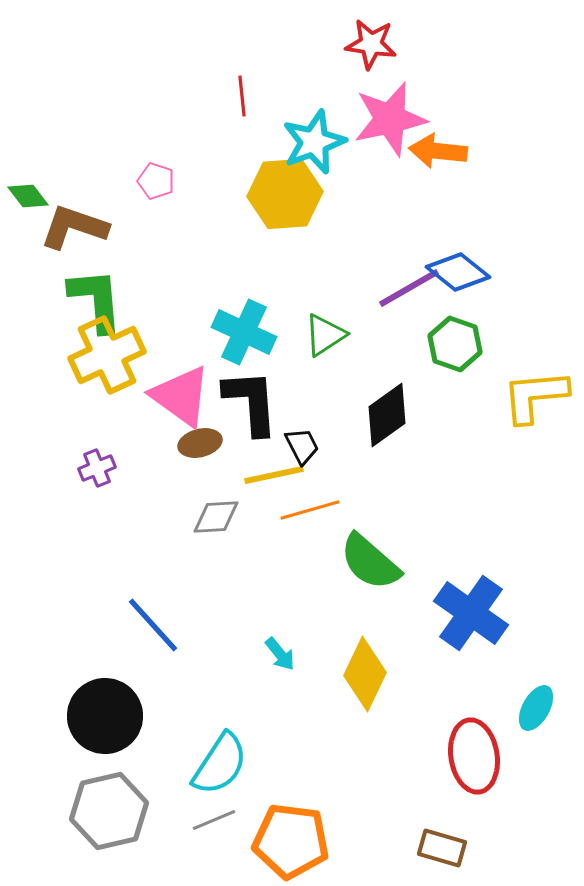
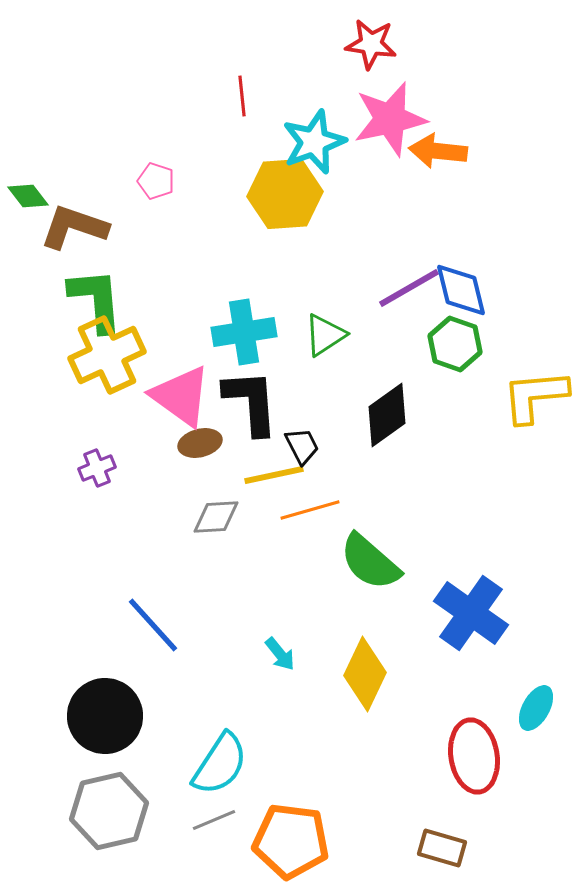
blue diamond: moved 3 px right, 18 px down; rotated 38 degrees clockwise
cyan cross: rotated 34 degrees counterclockwise
